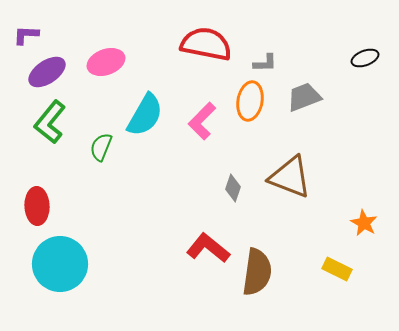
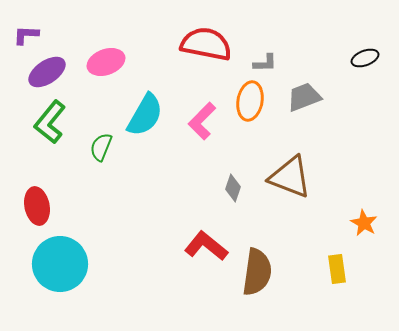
red ellipse: rotated 9 degrees counterclockwise
red L-shape: moved 2 px left, 2 px up
yellow rectangle: rotated 56 degrees clockwise
